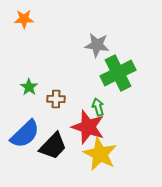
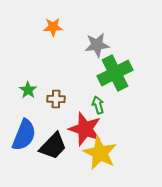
orange star: moved 29 px right, 8 px down
gray star: rotated 15 degrees counterclockwise
green cross: moved 3 px left
green star: moved 1 px left, 3 px down
green arrow: moved 2 px up
red star: moved 3 px left, 2 px down
blue semicircle: moved 1 px left, 1 px down; rotated 24 degrees counterclockwise
yellow star: moved 1 px up
